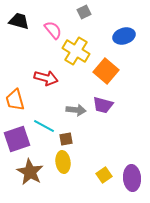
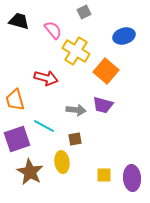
brown square: moved 9 px right
yellow ellipse: moved 1 px left
yellow square: rotated 35 degrees clockwise
